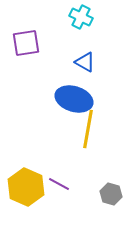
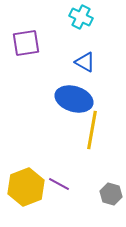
yellow line: moved 4 px right, 1 px down
yellow hexagon: rotated 15 degrees clockwise
